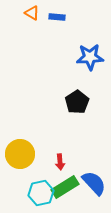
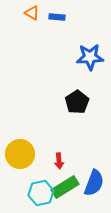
red arrow: moved 1 px left, 1 px up
blue semicircle: rotated 64 degrees clockwise
